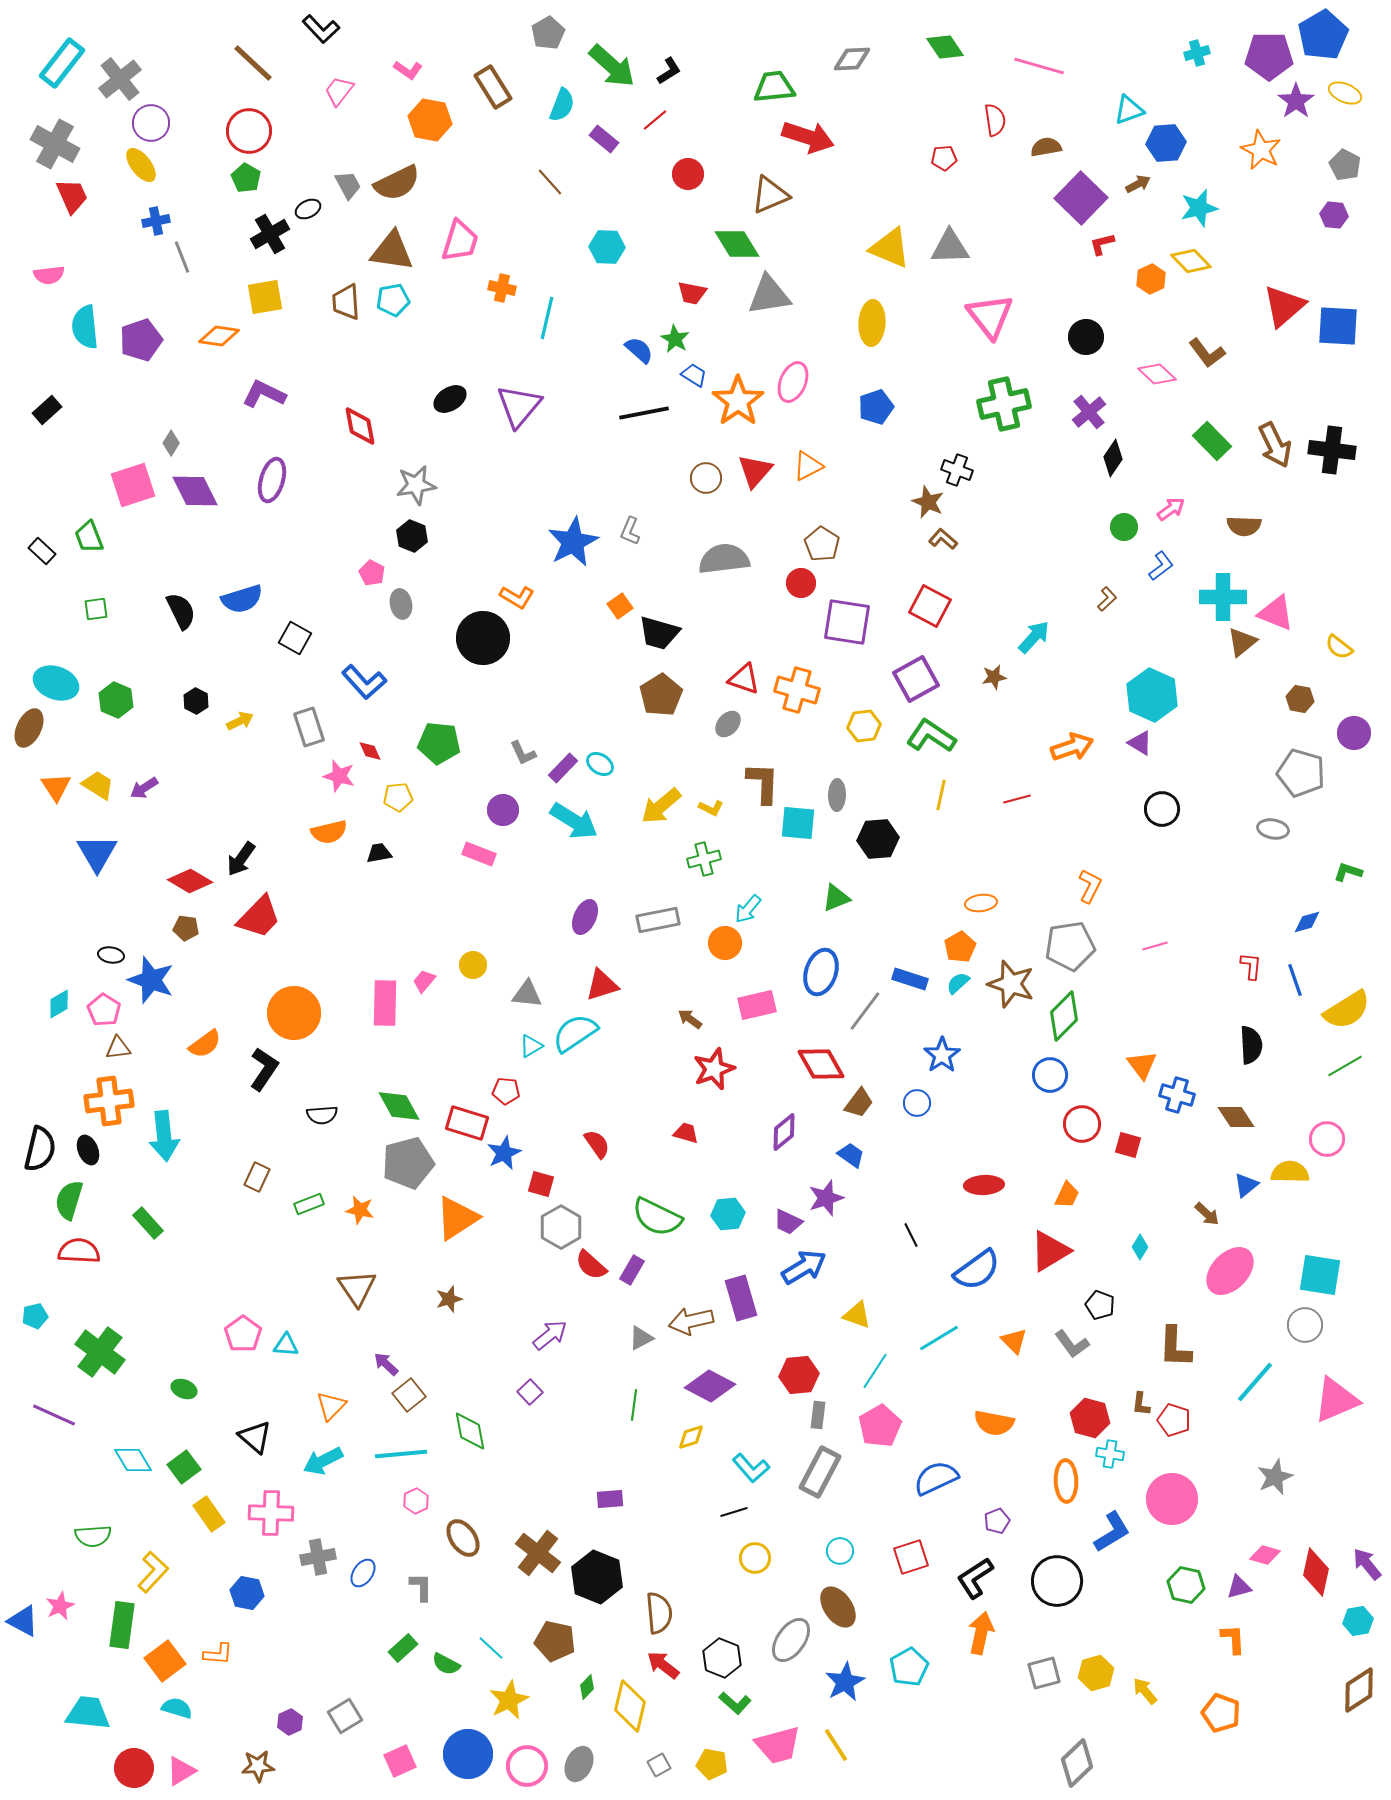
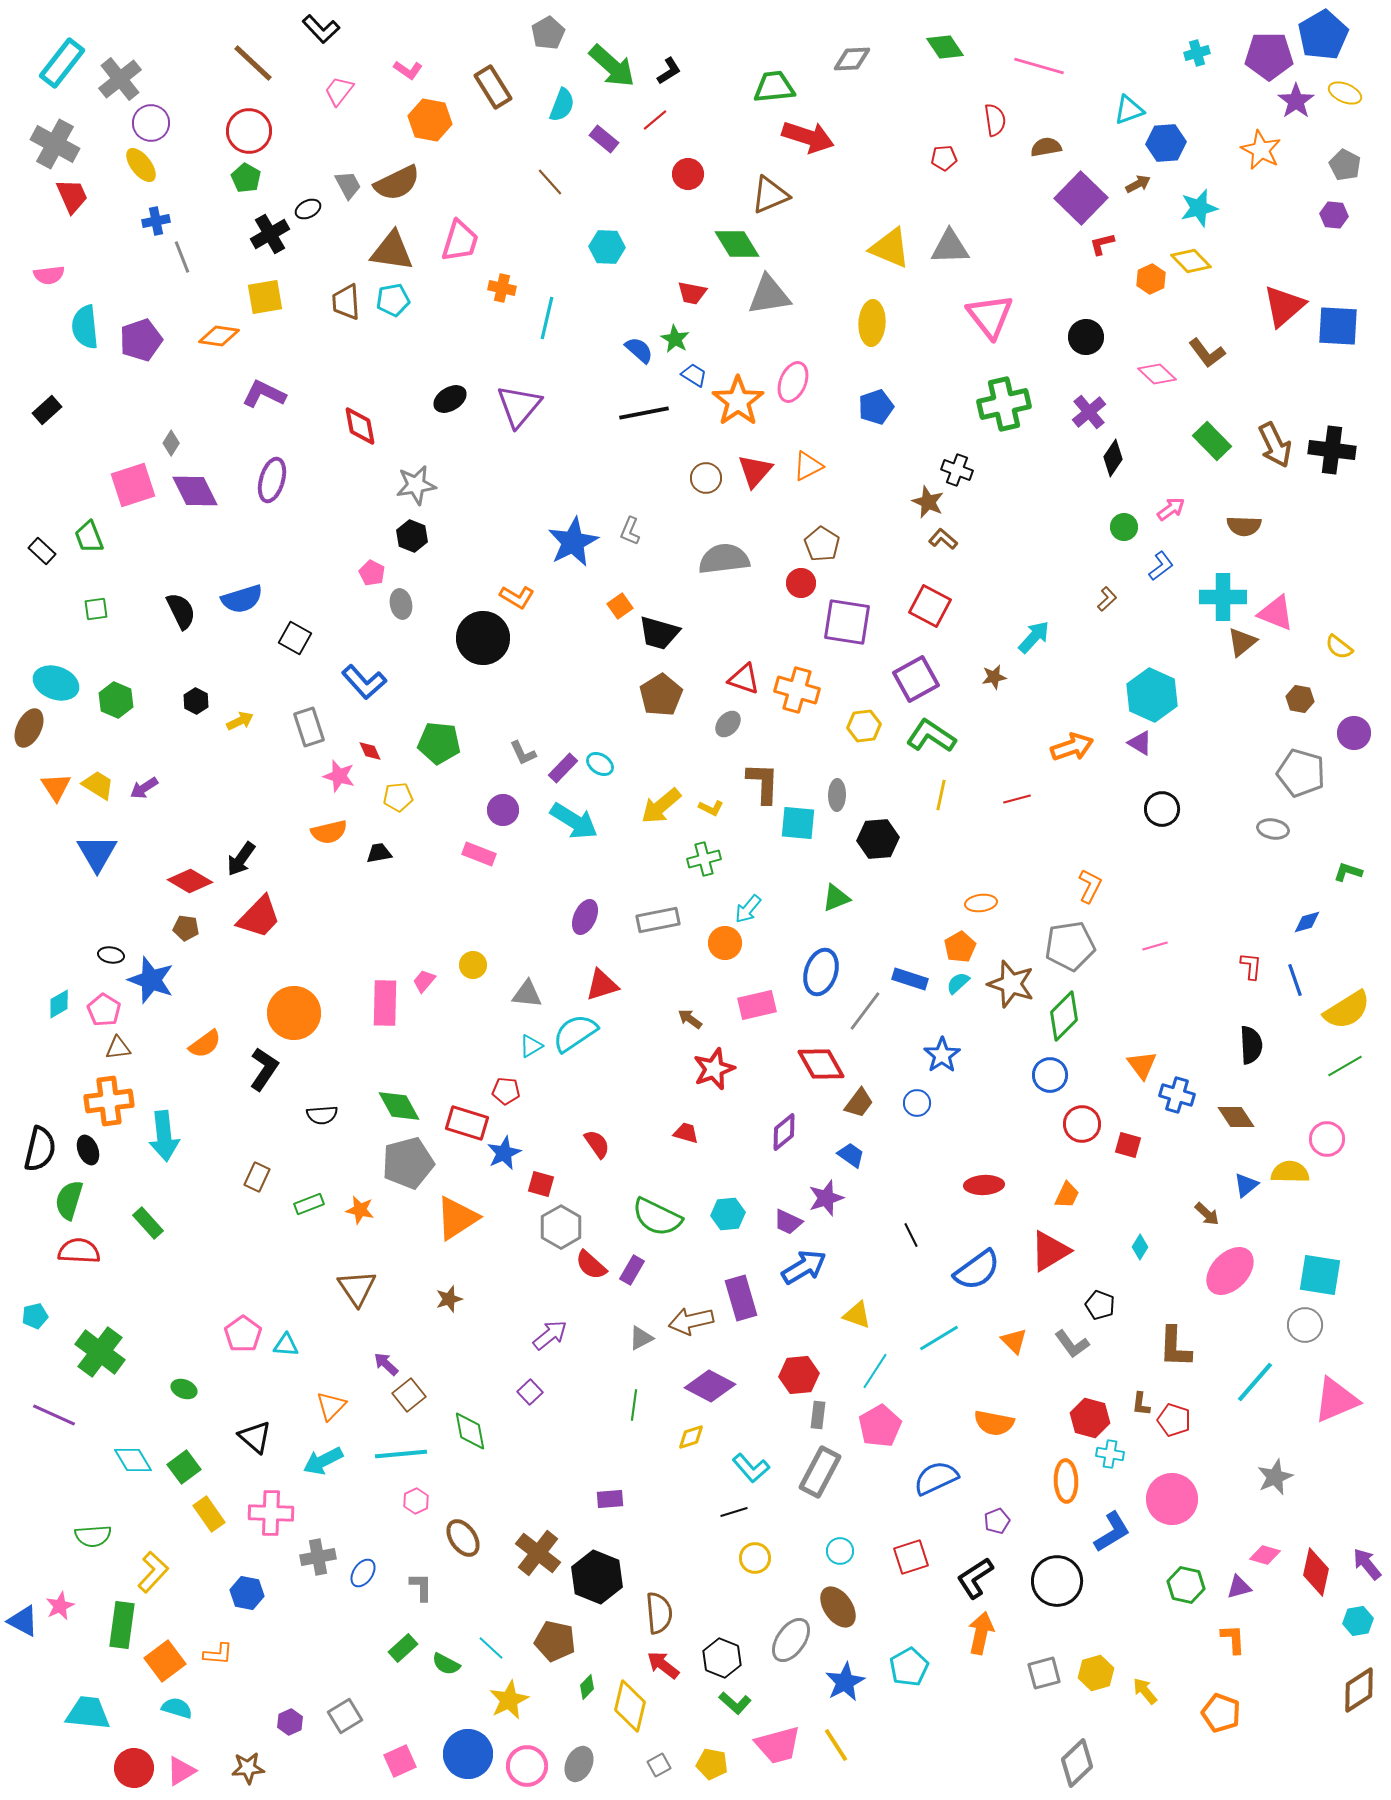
brown star at (258, 1766): moved 10 px left, 2 px down
